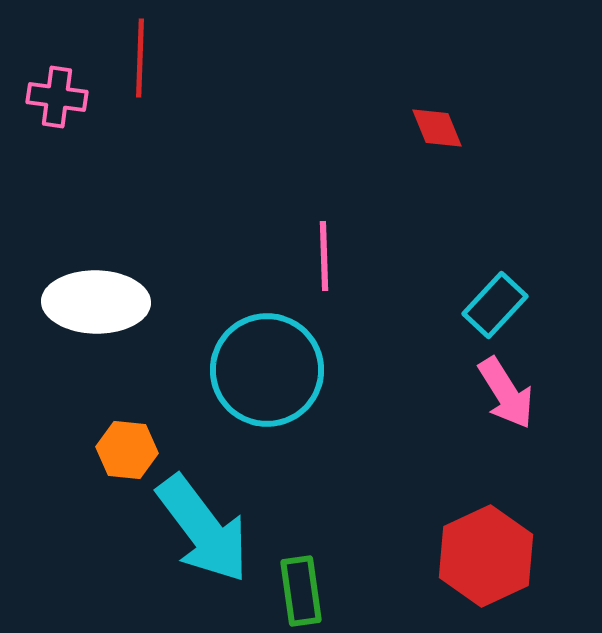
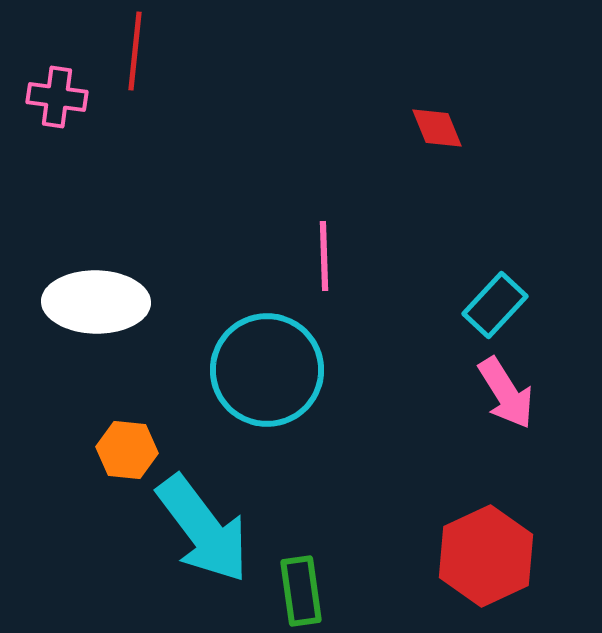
red line: moved 5 px left, 7 px up; rotated 4 degrees clockwise
